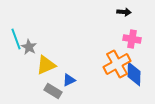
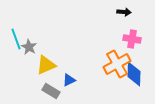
gray rectangle: moved 2 px left
